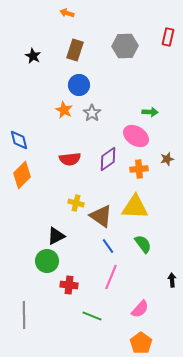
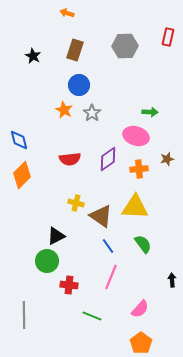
pink ellipse: rotated 15 degrees counterclockwise
